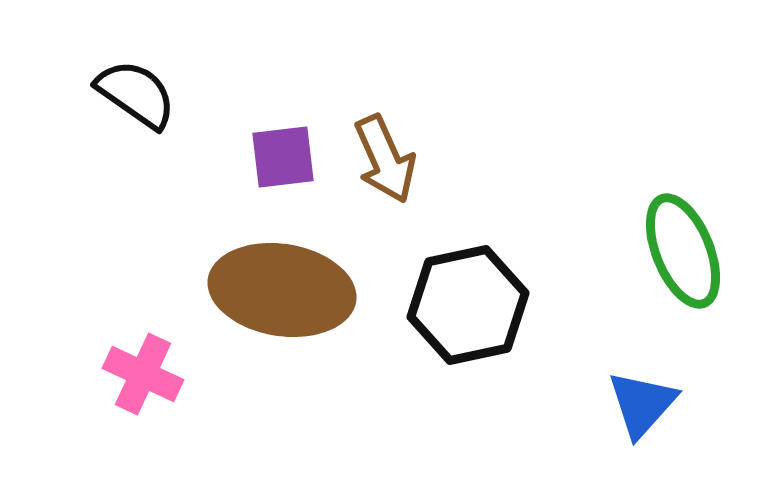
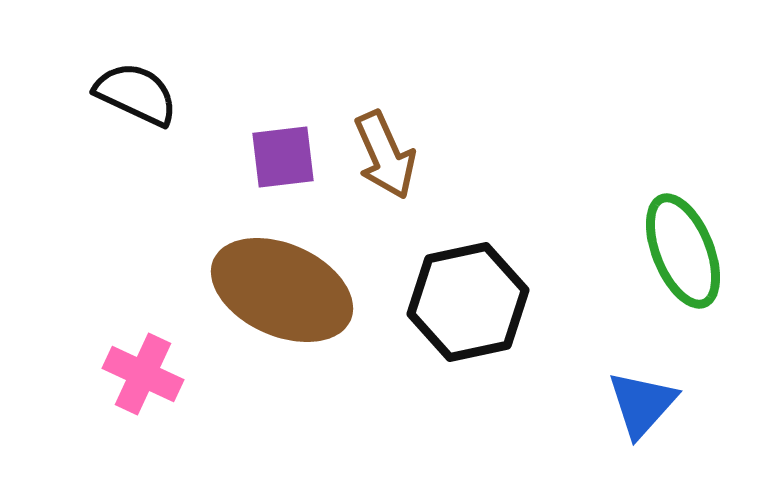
black semicircle: rotated 10 degrees counterclockwise
brown arrow: moved 4 px up
brown ellipse: rotated 15 degrees clockwise
black hexagon: moved 3 px up
